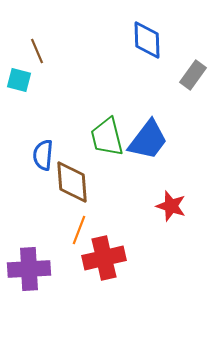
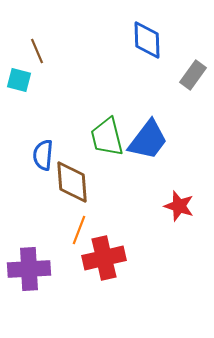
red star: moved 8 px right
